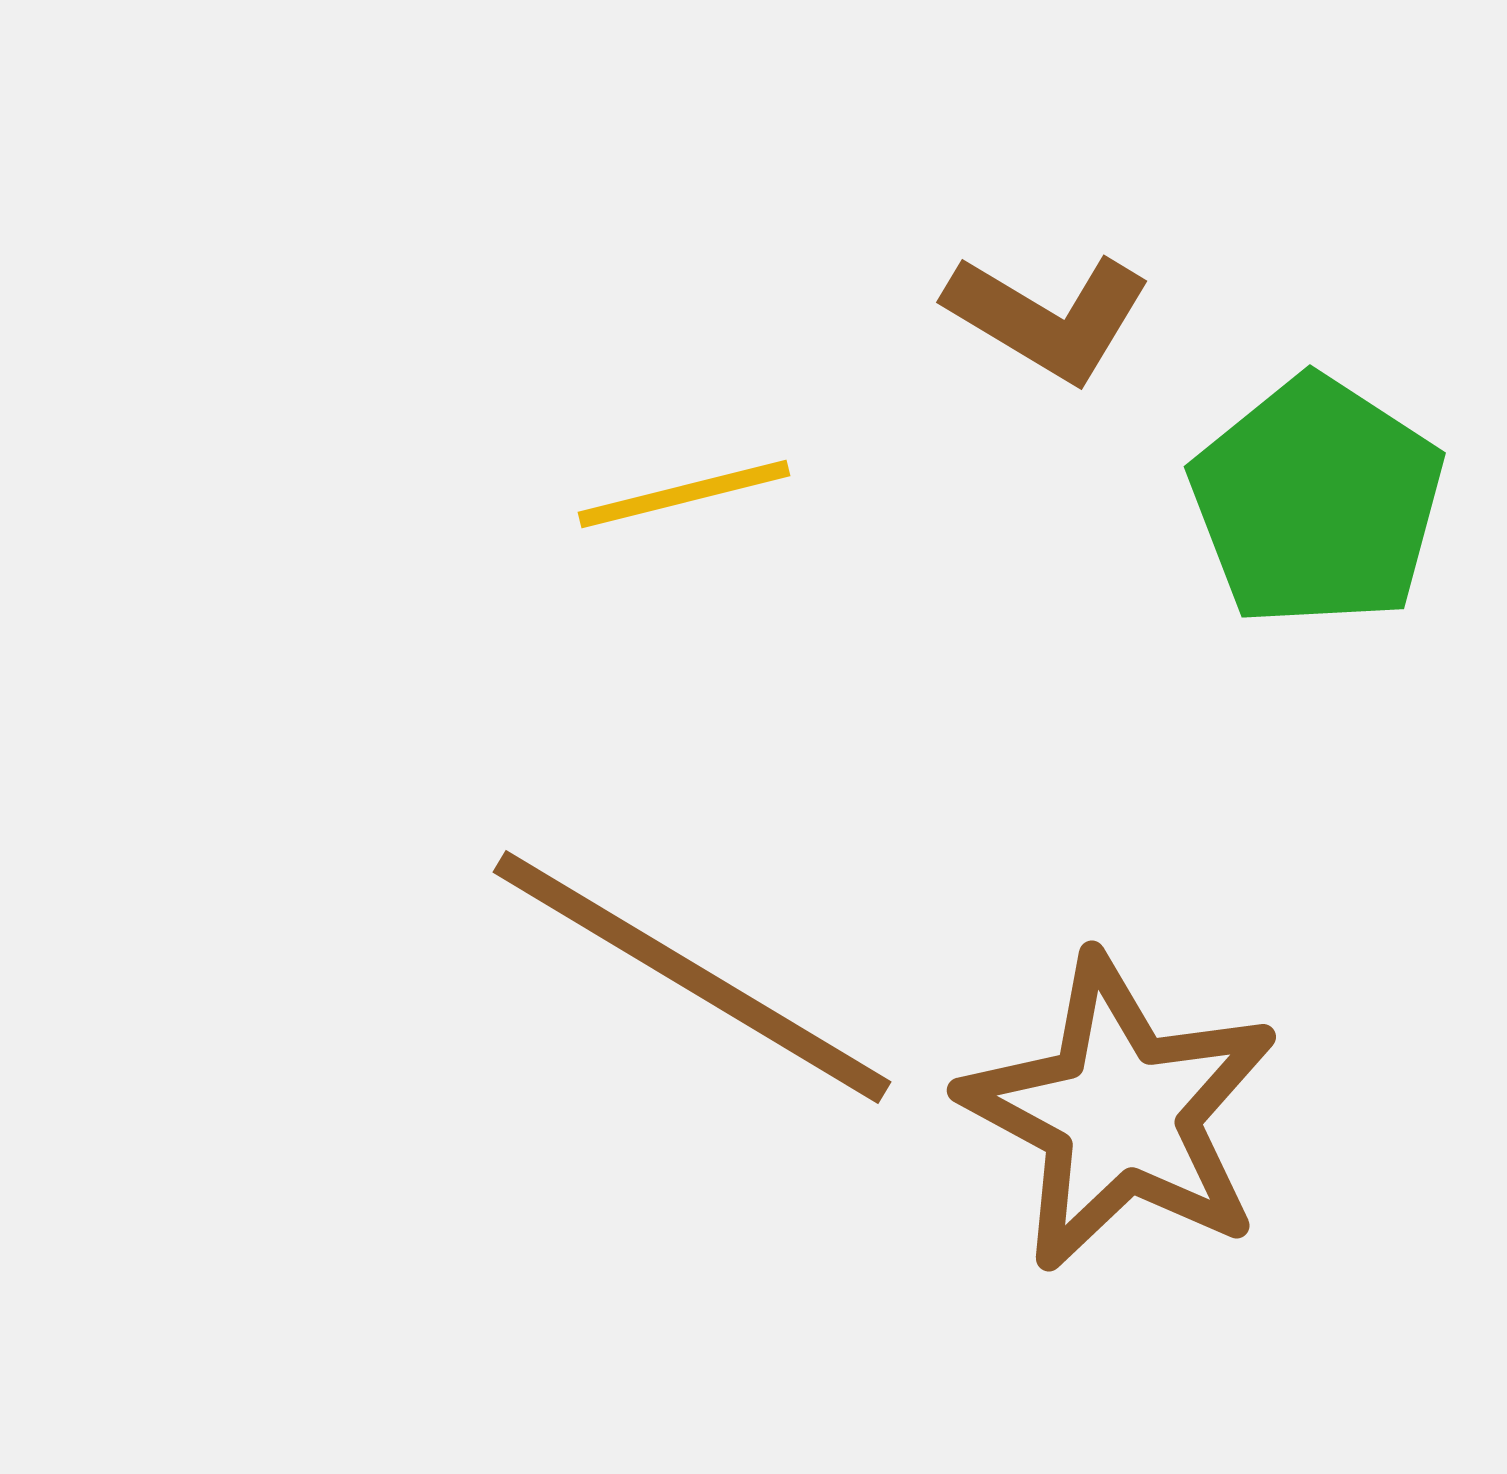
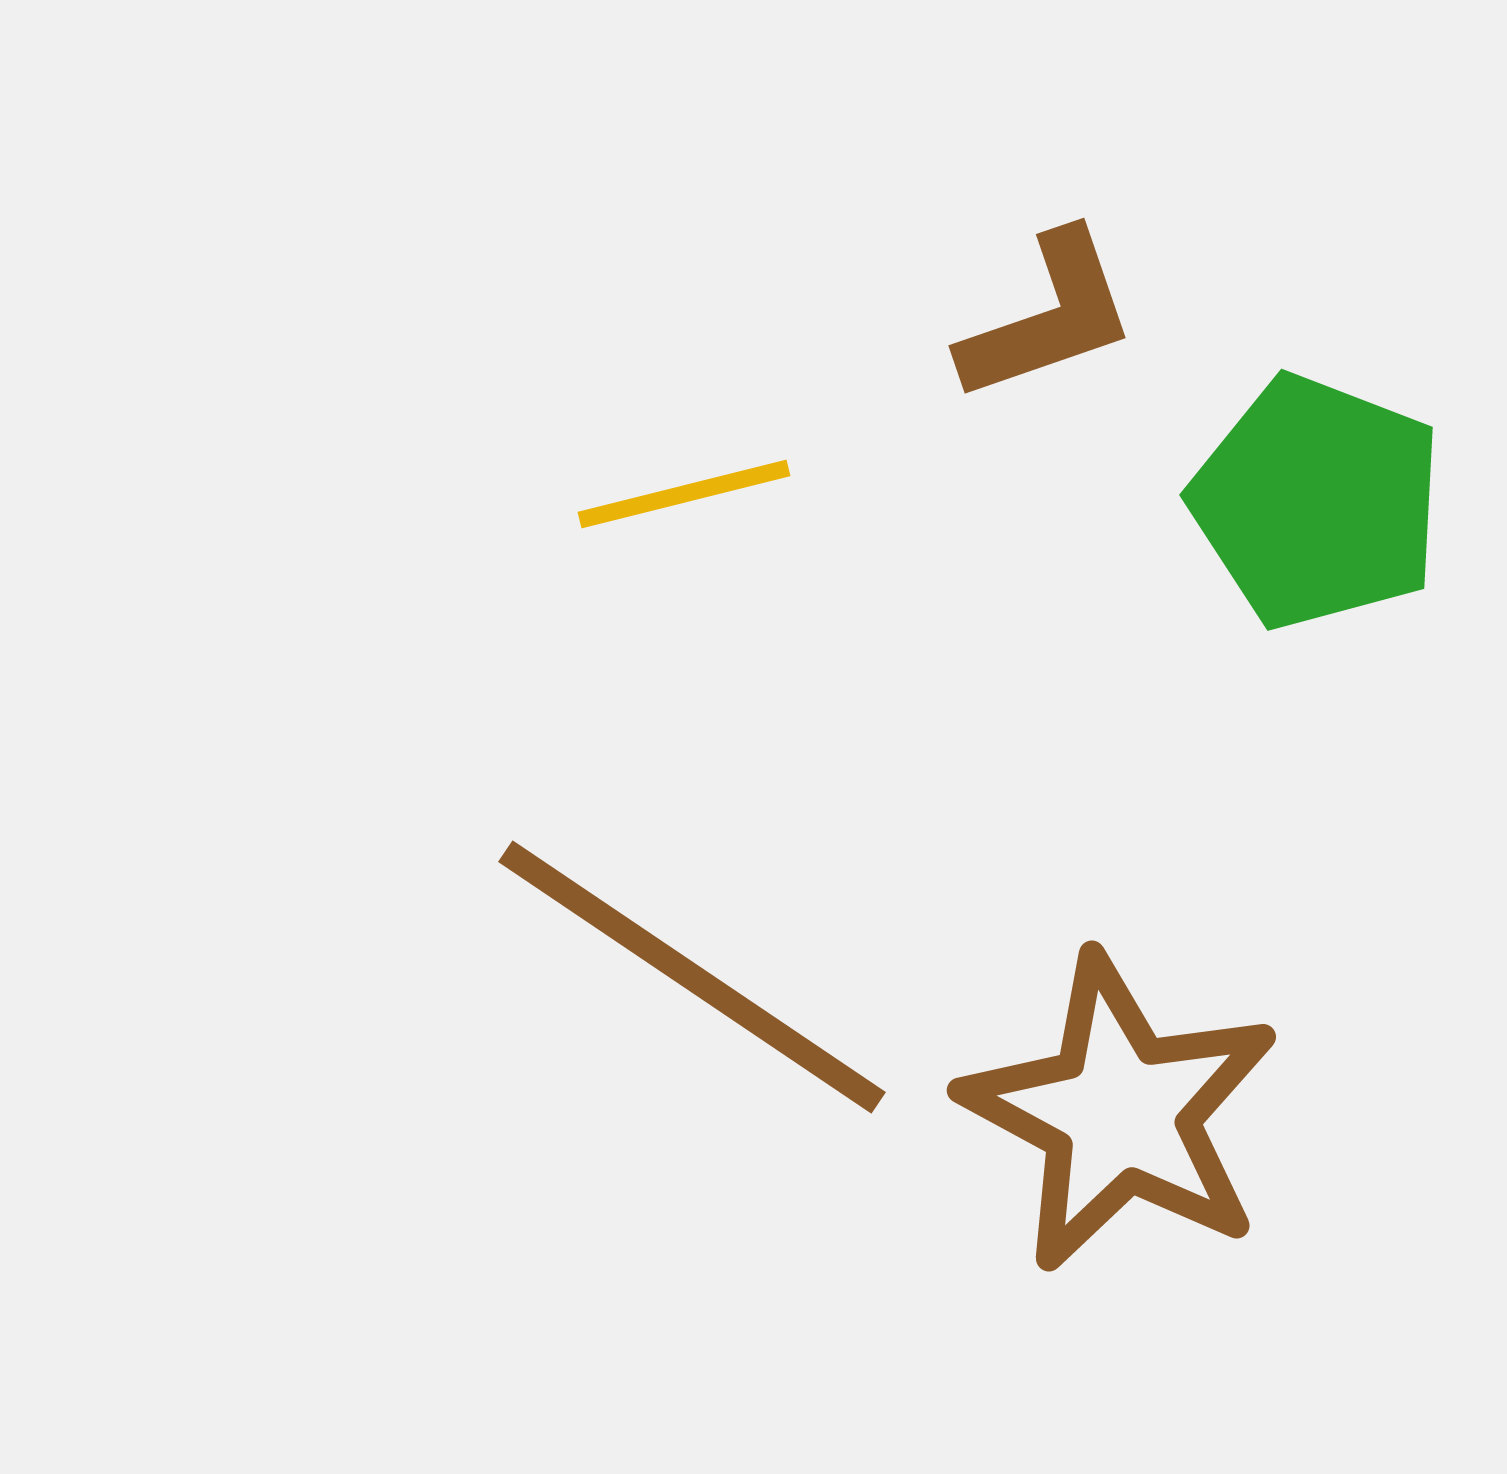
brown L-shape: rotated 50 degrees counterclockwise
green pentagon: rotated 12 degrees counterclockwise
brown line: rotated 3 degrees clockwise
